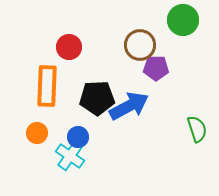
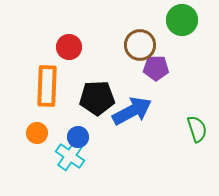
green circle: moved 1 px left
blue arrow: moved 3 px right, 5 px down
